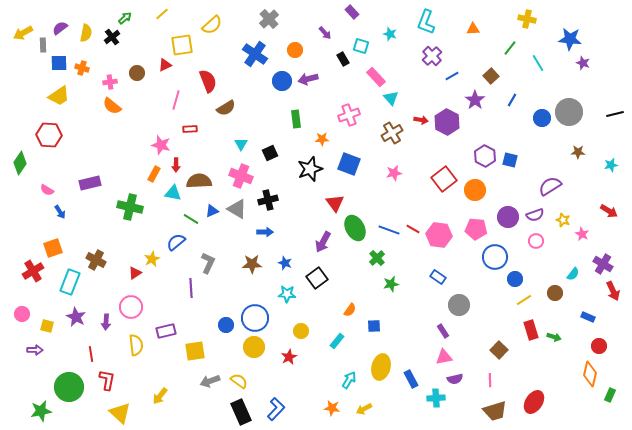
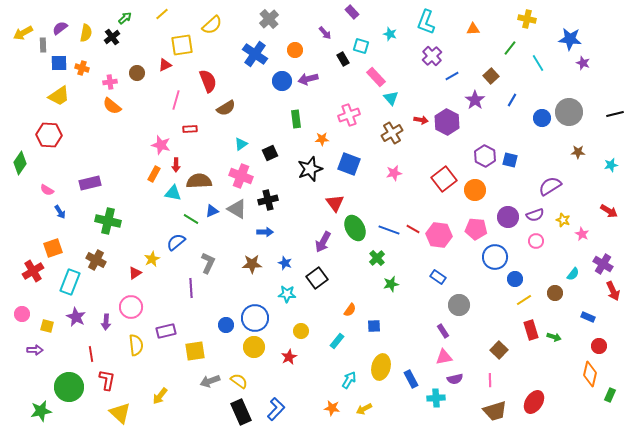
cyan triangle at (241, 144): rotated 24 degrees clockwise
green cross at (130, 207): moved 22 px left, 14 px down
